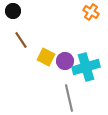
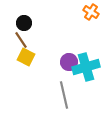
black circle: moved 11 px right, 12 px down
yellow square: moved 20 px left
purple circle: moved 4 px right, 1 px down
gray line: moved 5 px left, 3 px up
